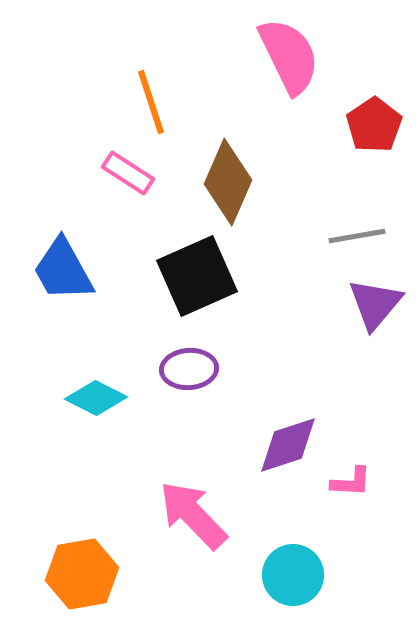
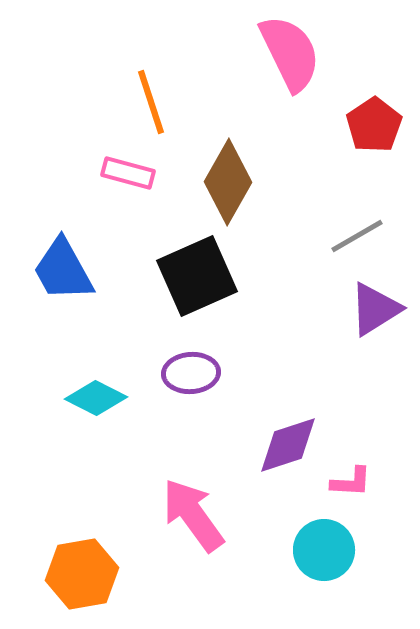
pink semicircle: moved 1 px right, 3 px up
pink rectangle: rotated 18 degrees counterclockwise
brown diamond: rotated 6 degrees clockwise
gray line: rotated 20 degrees counterclockwise
purple triangle: moved 5 px down; rotated 18 degrees clockwise
purple ellipse: moved 2 px right, 4 px down
pink arrow: rotated 8 degrees clockwise
cyan circle: moved 31 px right, 25 px up
